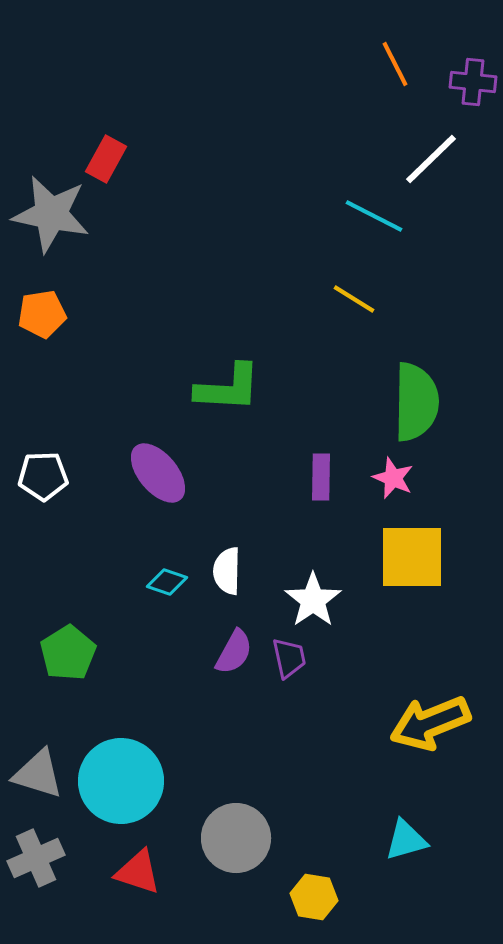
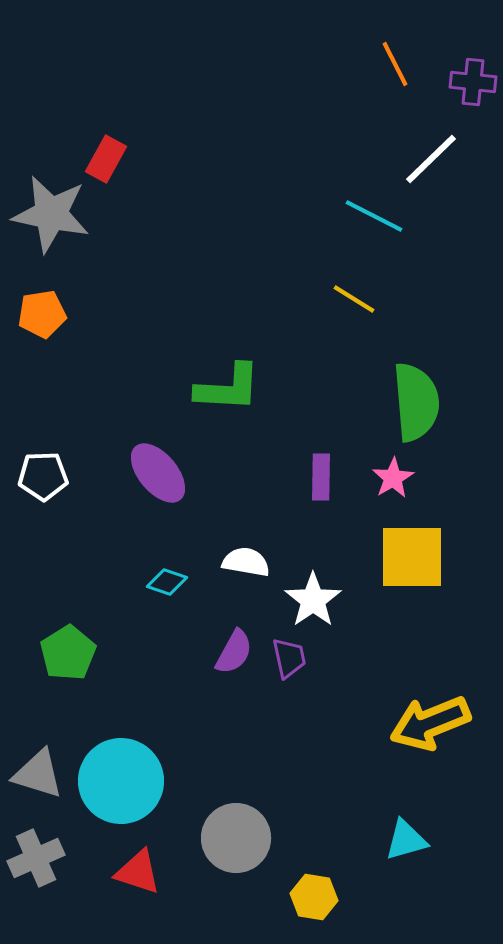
green semicircle: rotated 6 degrees counterclockwise
pink star: rotated 18 degrees clockwise
white semicircle: moved 19 px right, 9 px up; rotated 99 degrees clockwise
